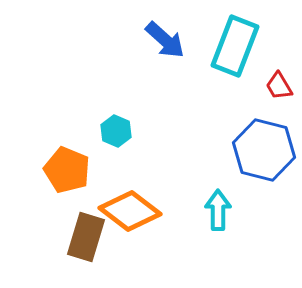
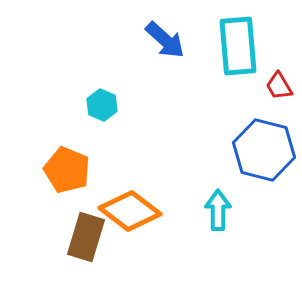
cyan rectangle: moved 3 px right; rotated 26 degrees counterclockwise
cyan hexagon: moved 14 px left, 26 px up
